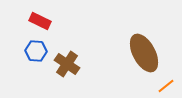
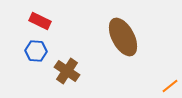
brown ellipse: moved 21 px left, 16 px up
brown cross: moved 7 px down
orange line: moved 4 px right
